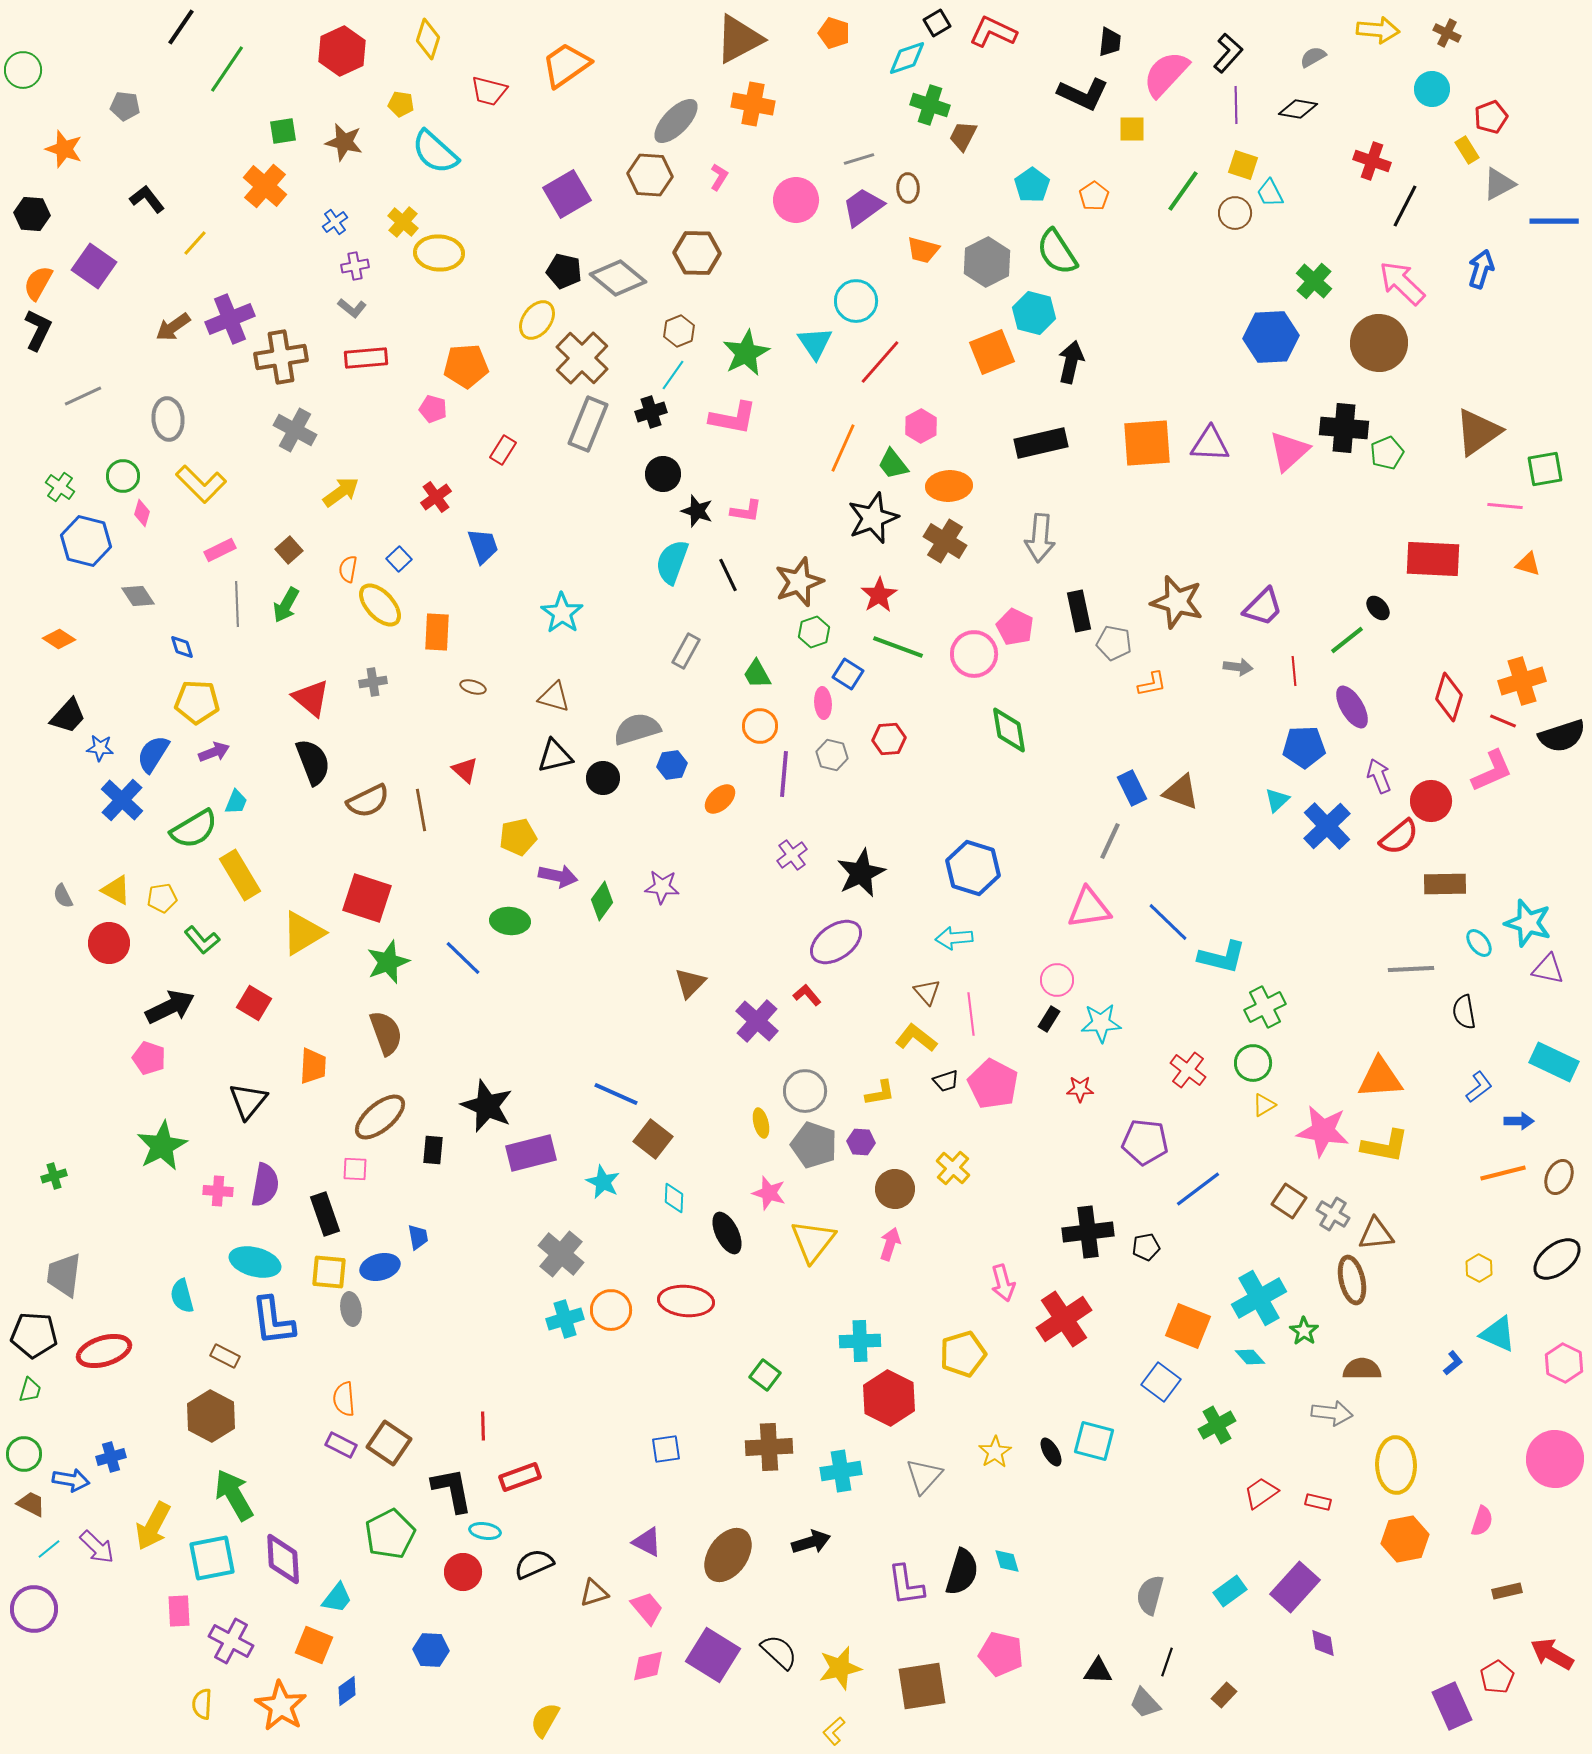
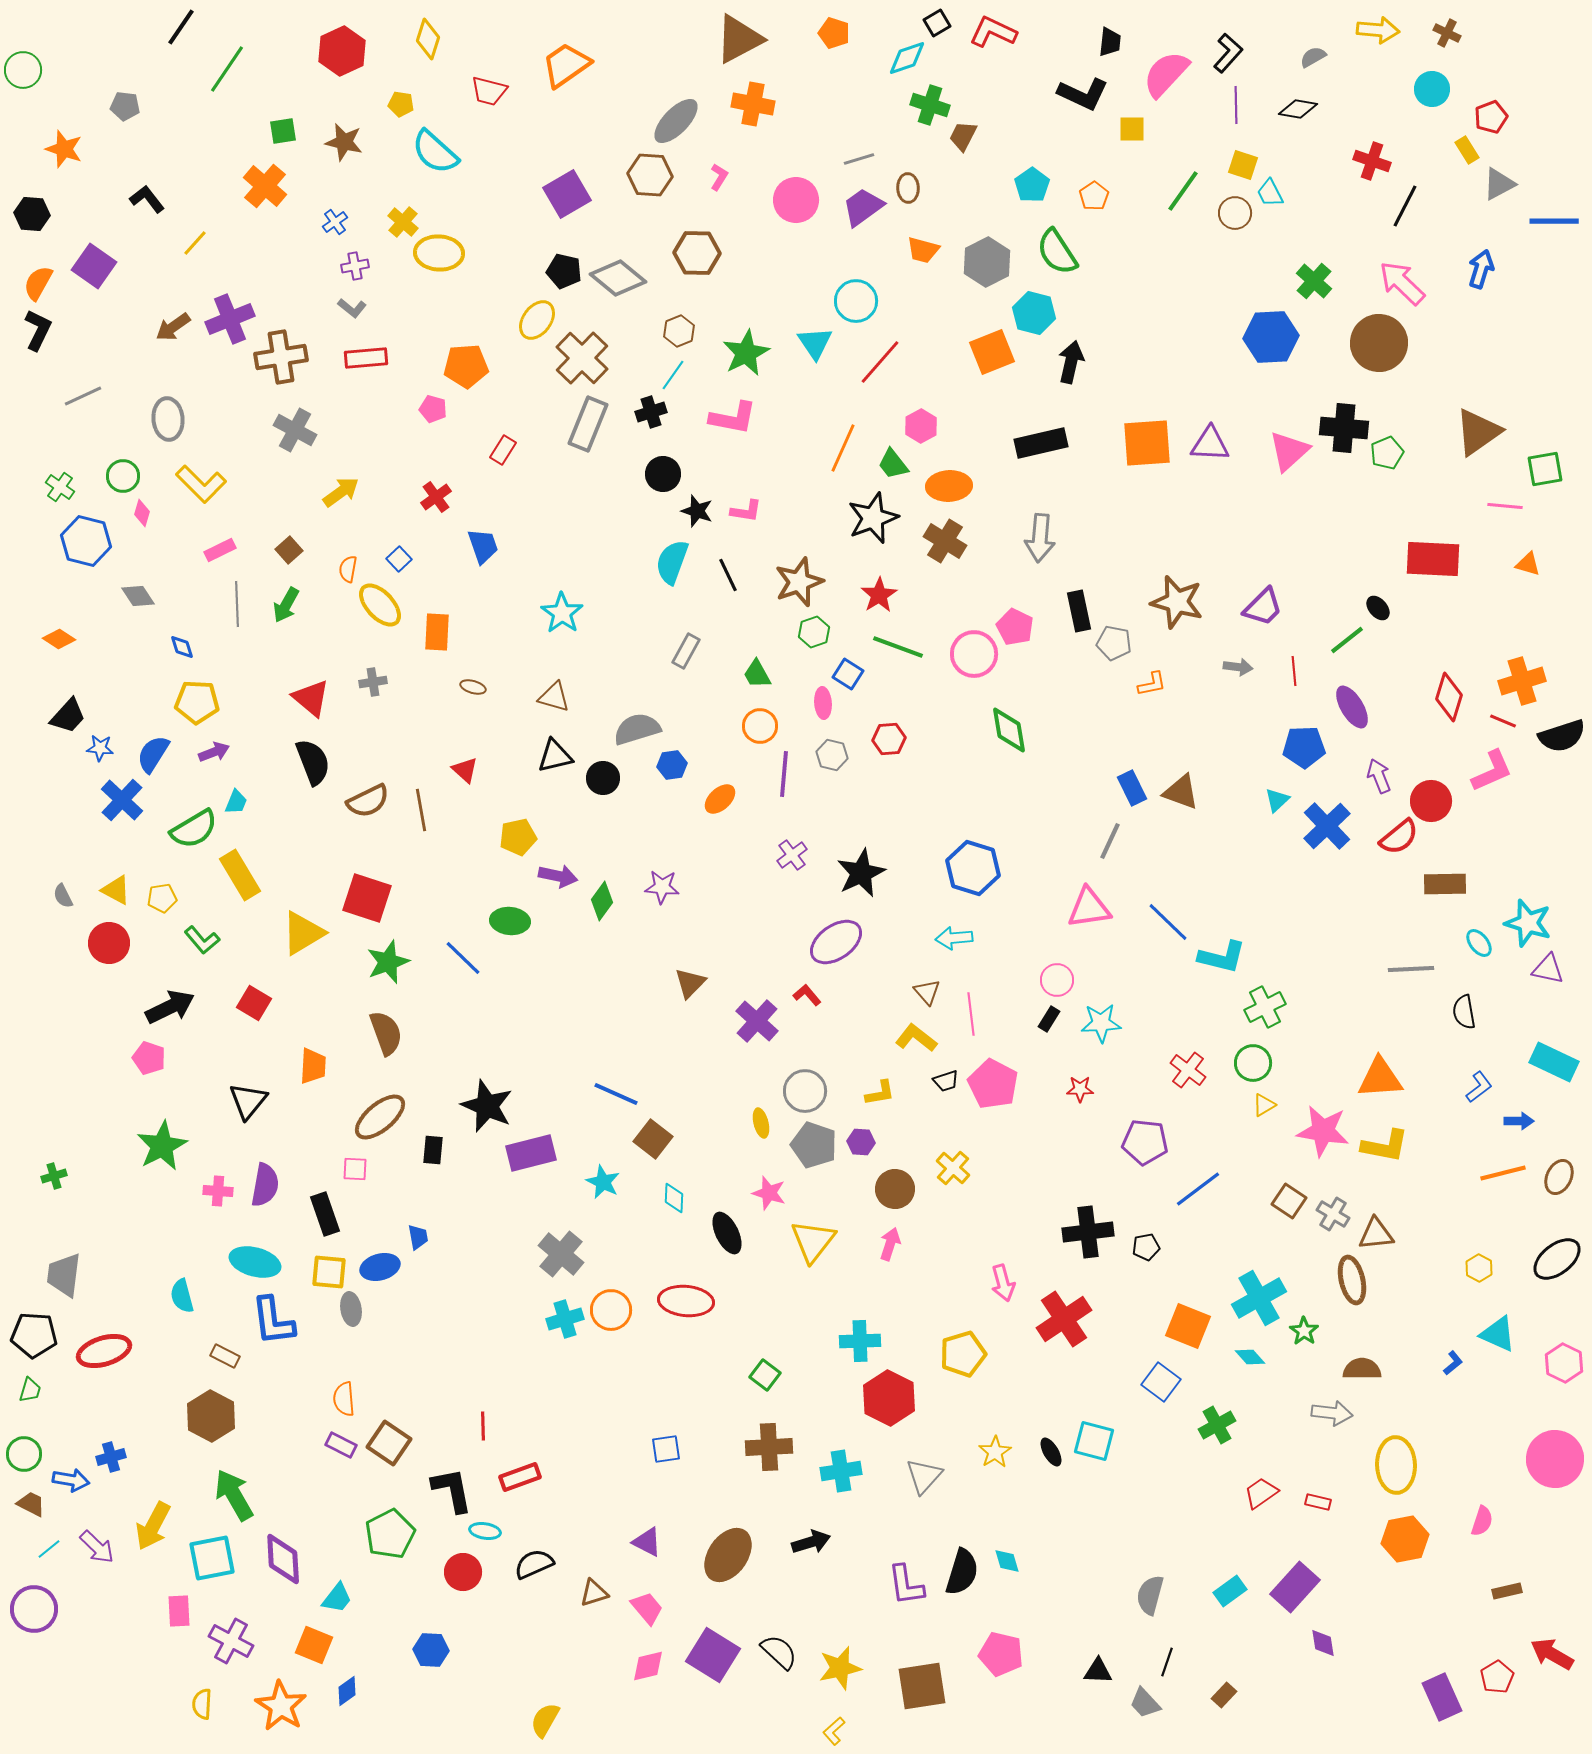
purple rectangle at (1452, 1706): moved 10 px left, 9 px up
